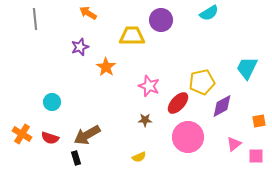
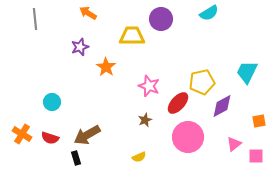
purple circle: moved 1 px up
cyan trapezoid: moved 4 px down
brown star: rotated 24 degrees counterclockwise
